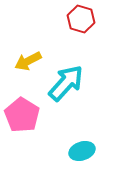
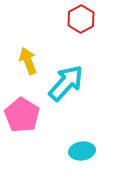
red hexagon: rotated 16 degrees clockwise
yellow arrow: rotated 96 degrees clockwise
cyan ellipse: rotated 10 degrees clockwise
